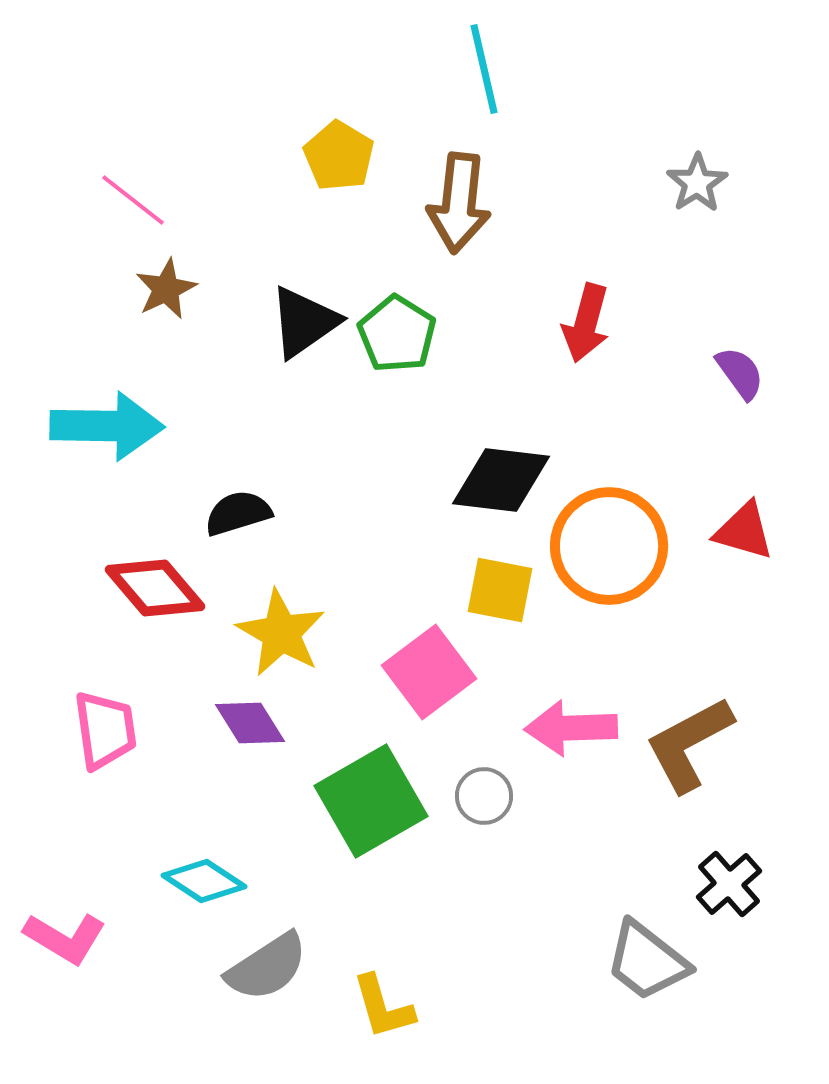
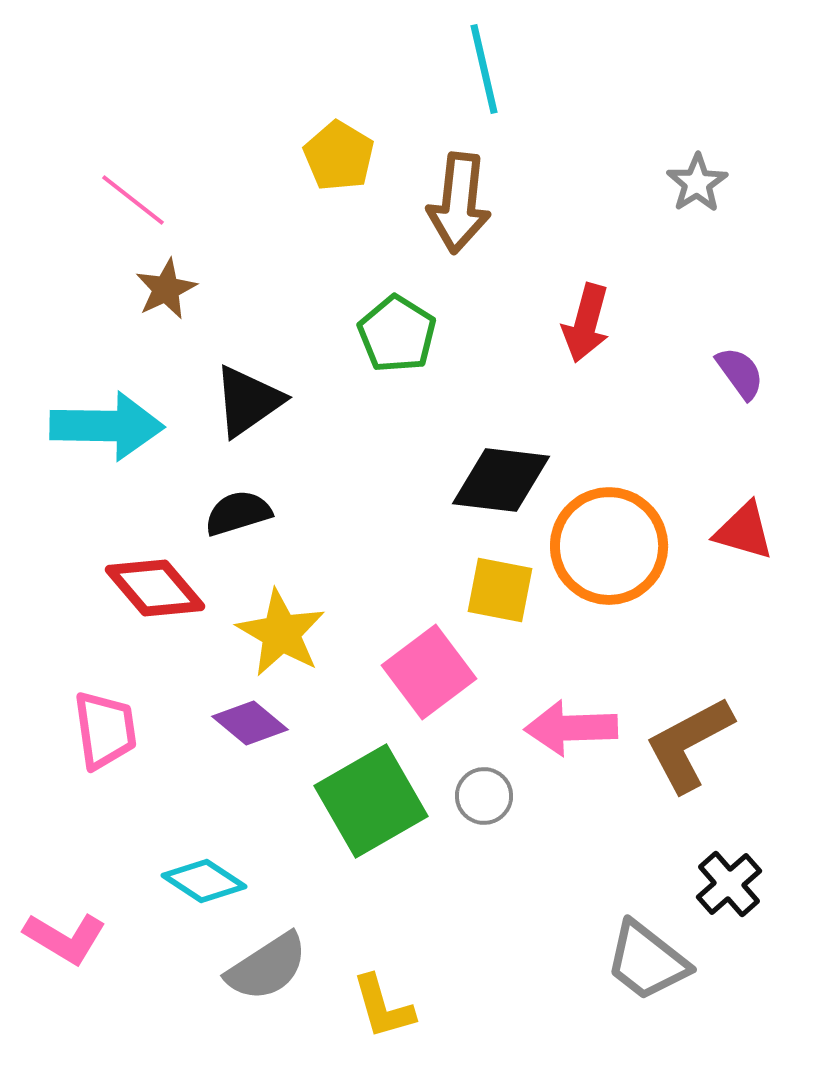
black triangle: moved 56 px left, 79 px down
purple diamond: rotated 18 degrees counterclockwise
